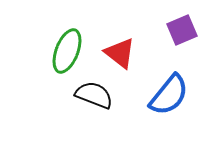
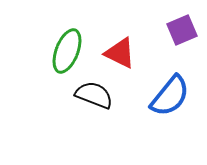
red triangle: rotated 12 degrees counterclockwise
blue semicircle: moved 1 px right, 1 px down
